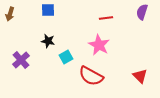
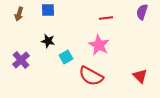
brown arrow: moved 9 px right
